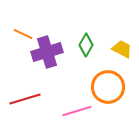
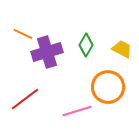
red line: rotated 20 degrees counterclockwise
